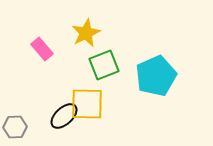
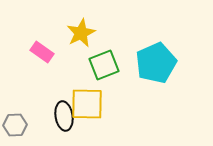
yellow star: moved 5 px left
pink rectangle: moved 3 px down; rotated 15 degrees counterclockwise
cyan pentagon: moved 13 px up
black ellipse: rotated 56 degrees counterclockwise
gray hexagon: moved 2 px up
